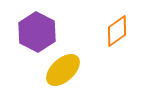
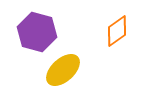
purple hexagon: rotated 12 degrees counterclockwise
